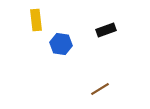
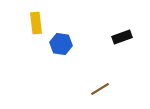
yellow rectangle: moved 3 px down
black rectangle: moved 16 px right, 7 px down
